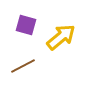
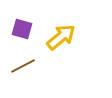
purple square: moved 4 px left, 4 px down
